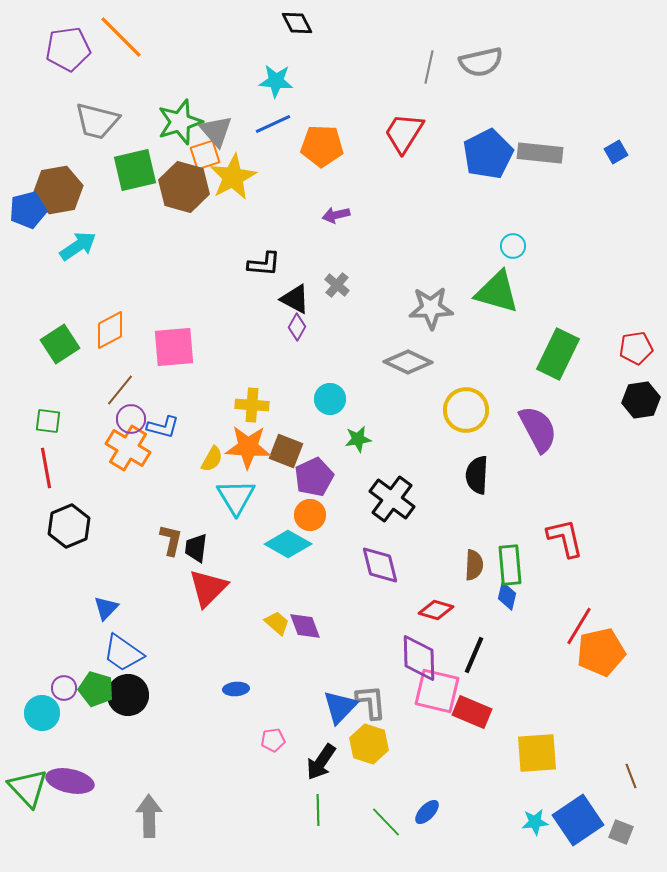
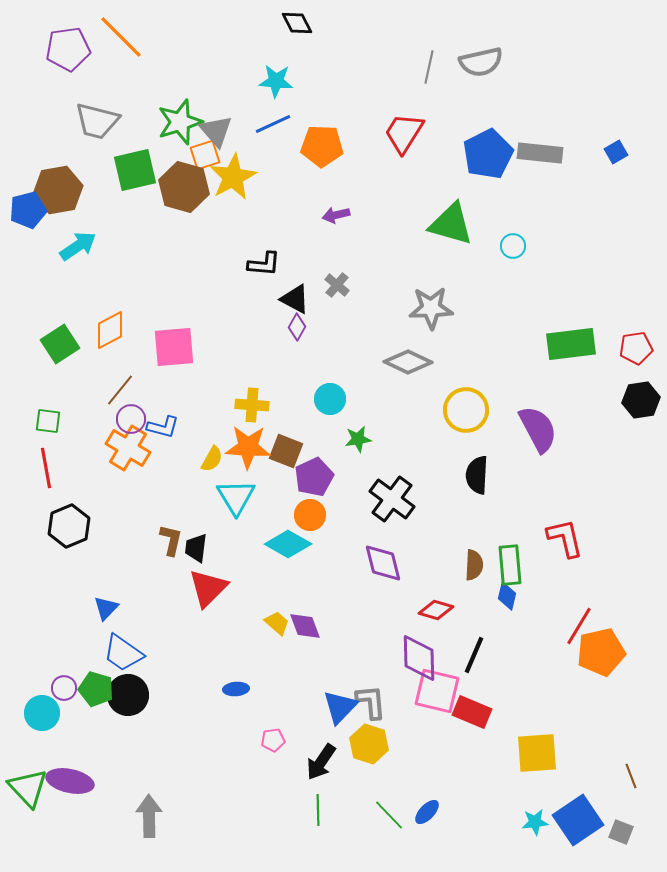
green triangle at (497, 292): moved 46 px left, 68 px up
green rectangle at (558, 354): moved 13 px right, 10 px up; rotated 57 degrees clockwise
purple diamond at (380, 565): moved 3 px right, 2 px up
green line at (386, 822): moved 3 px right, 7 px up
